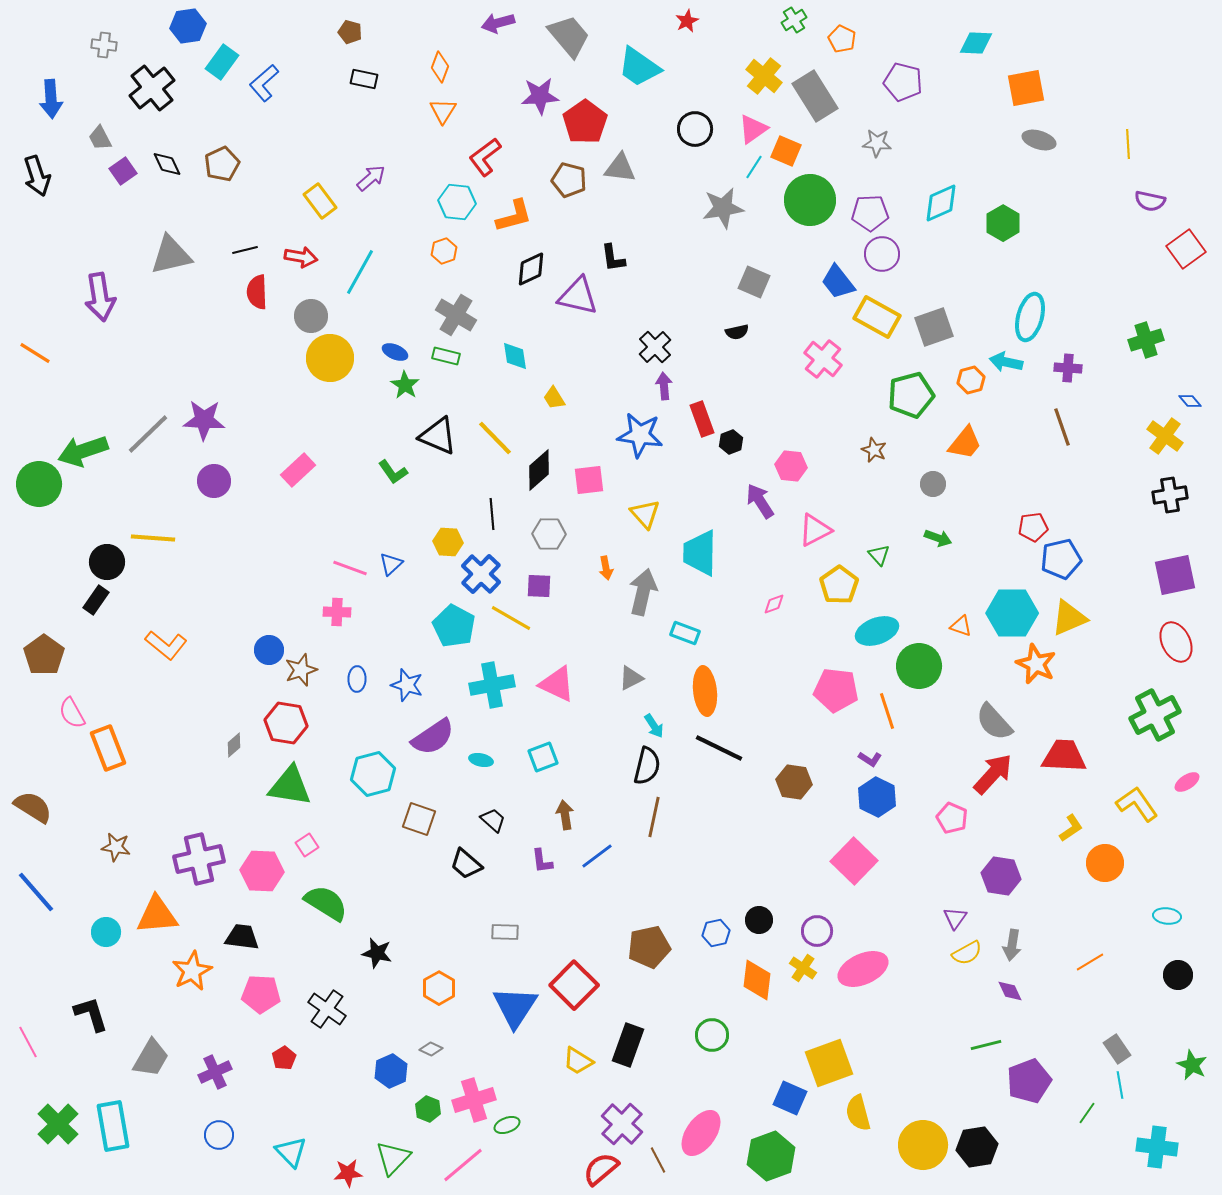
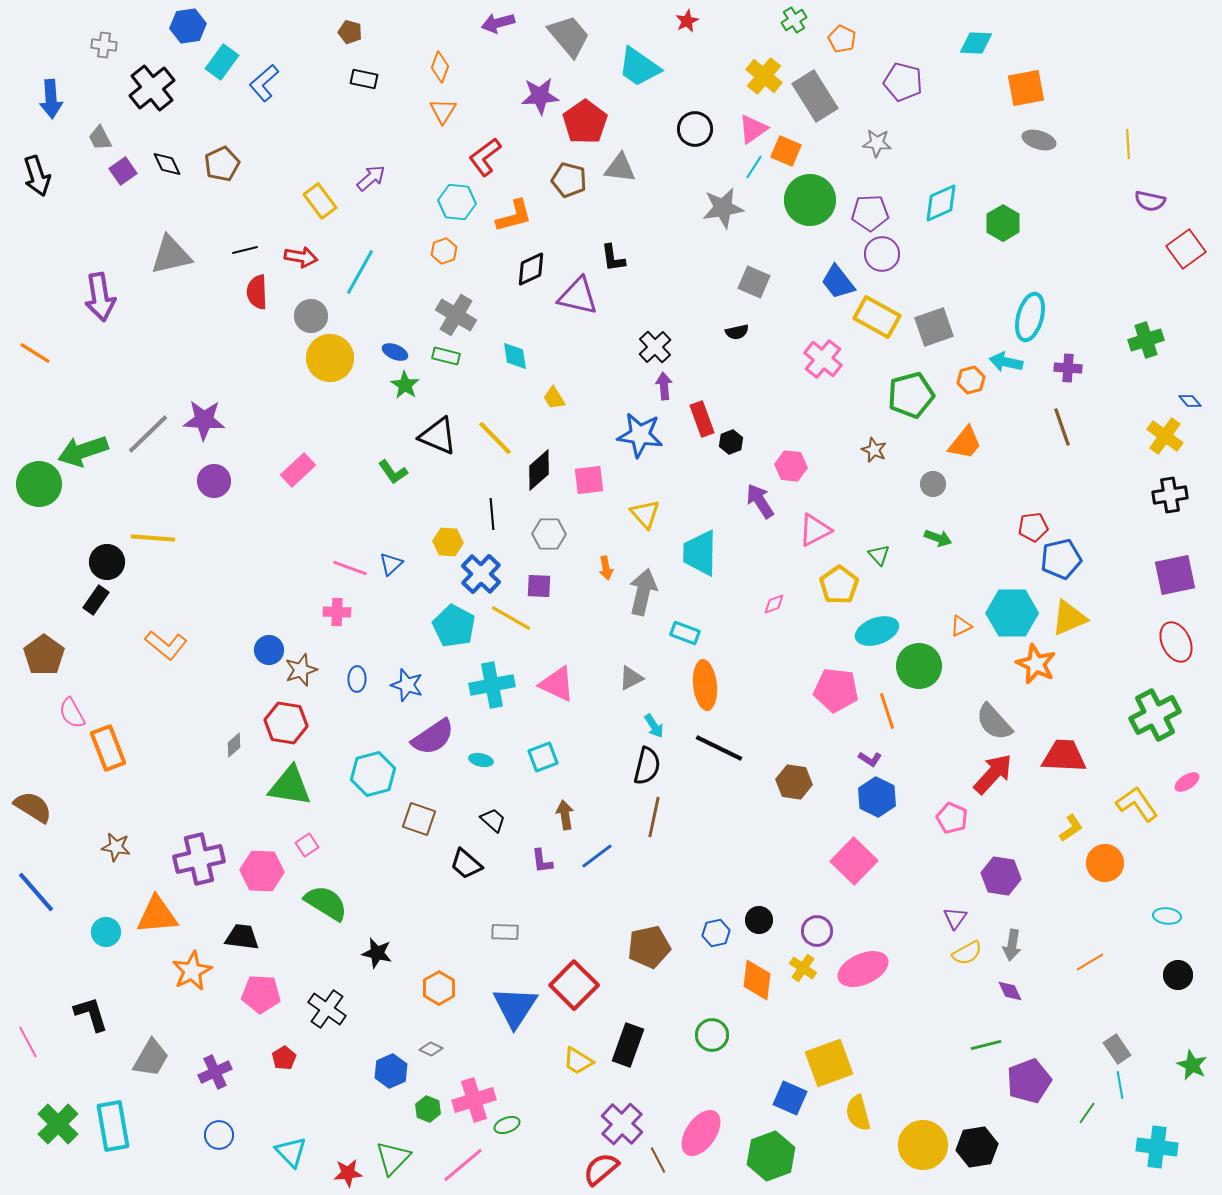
orange triangle at (961, 626): rotated 45 degrees counterclockwise
orange ellipse at (705, 691): moved 6 px up
